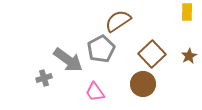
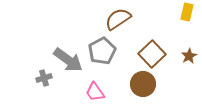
yellow rectangle: rotated 12 degrees clockwise
brown semicircle: moved 2 px up
gray pentagon: moved 1 px right, 2 px down
